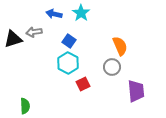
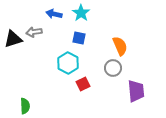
blue square: moved 10 px right, 3 px up; rotated 24 degrees counterclockwise
gray circle: moved 1 px right, 1 px down
